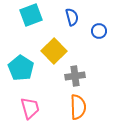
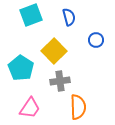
blue semicircle: moved 3 px left
blue circle: moved 3 px left, 9 px down
gray cross: moved 15 px left, 5 px down
pink trapezoid: rotated 50 degrees clockwise
